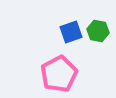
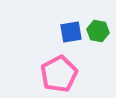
blue square: rotated 10 degrees clockwise
